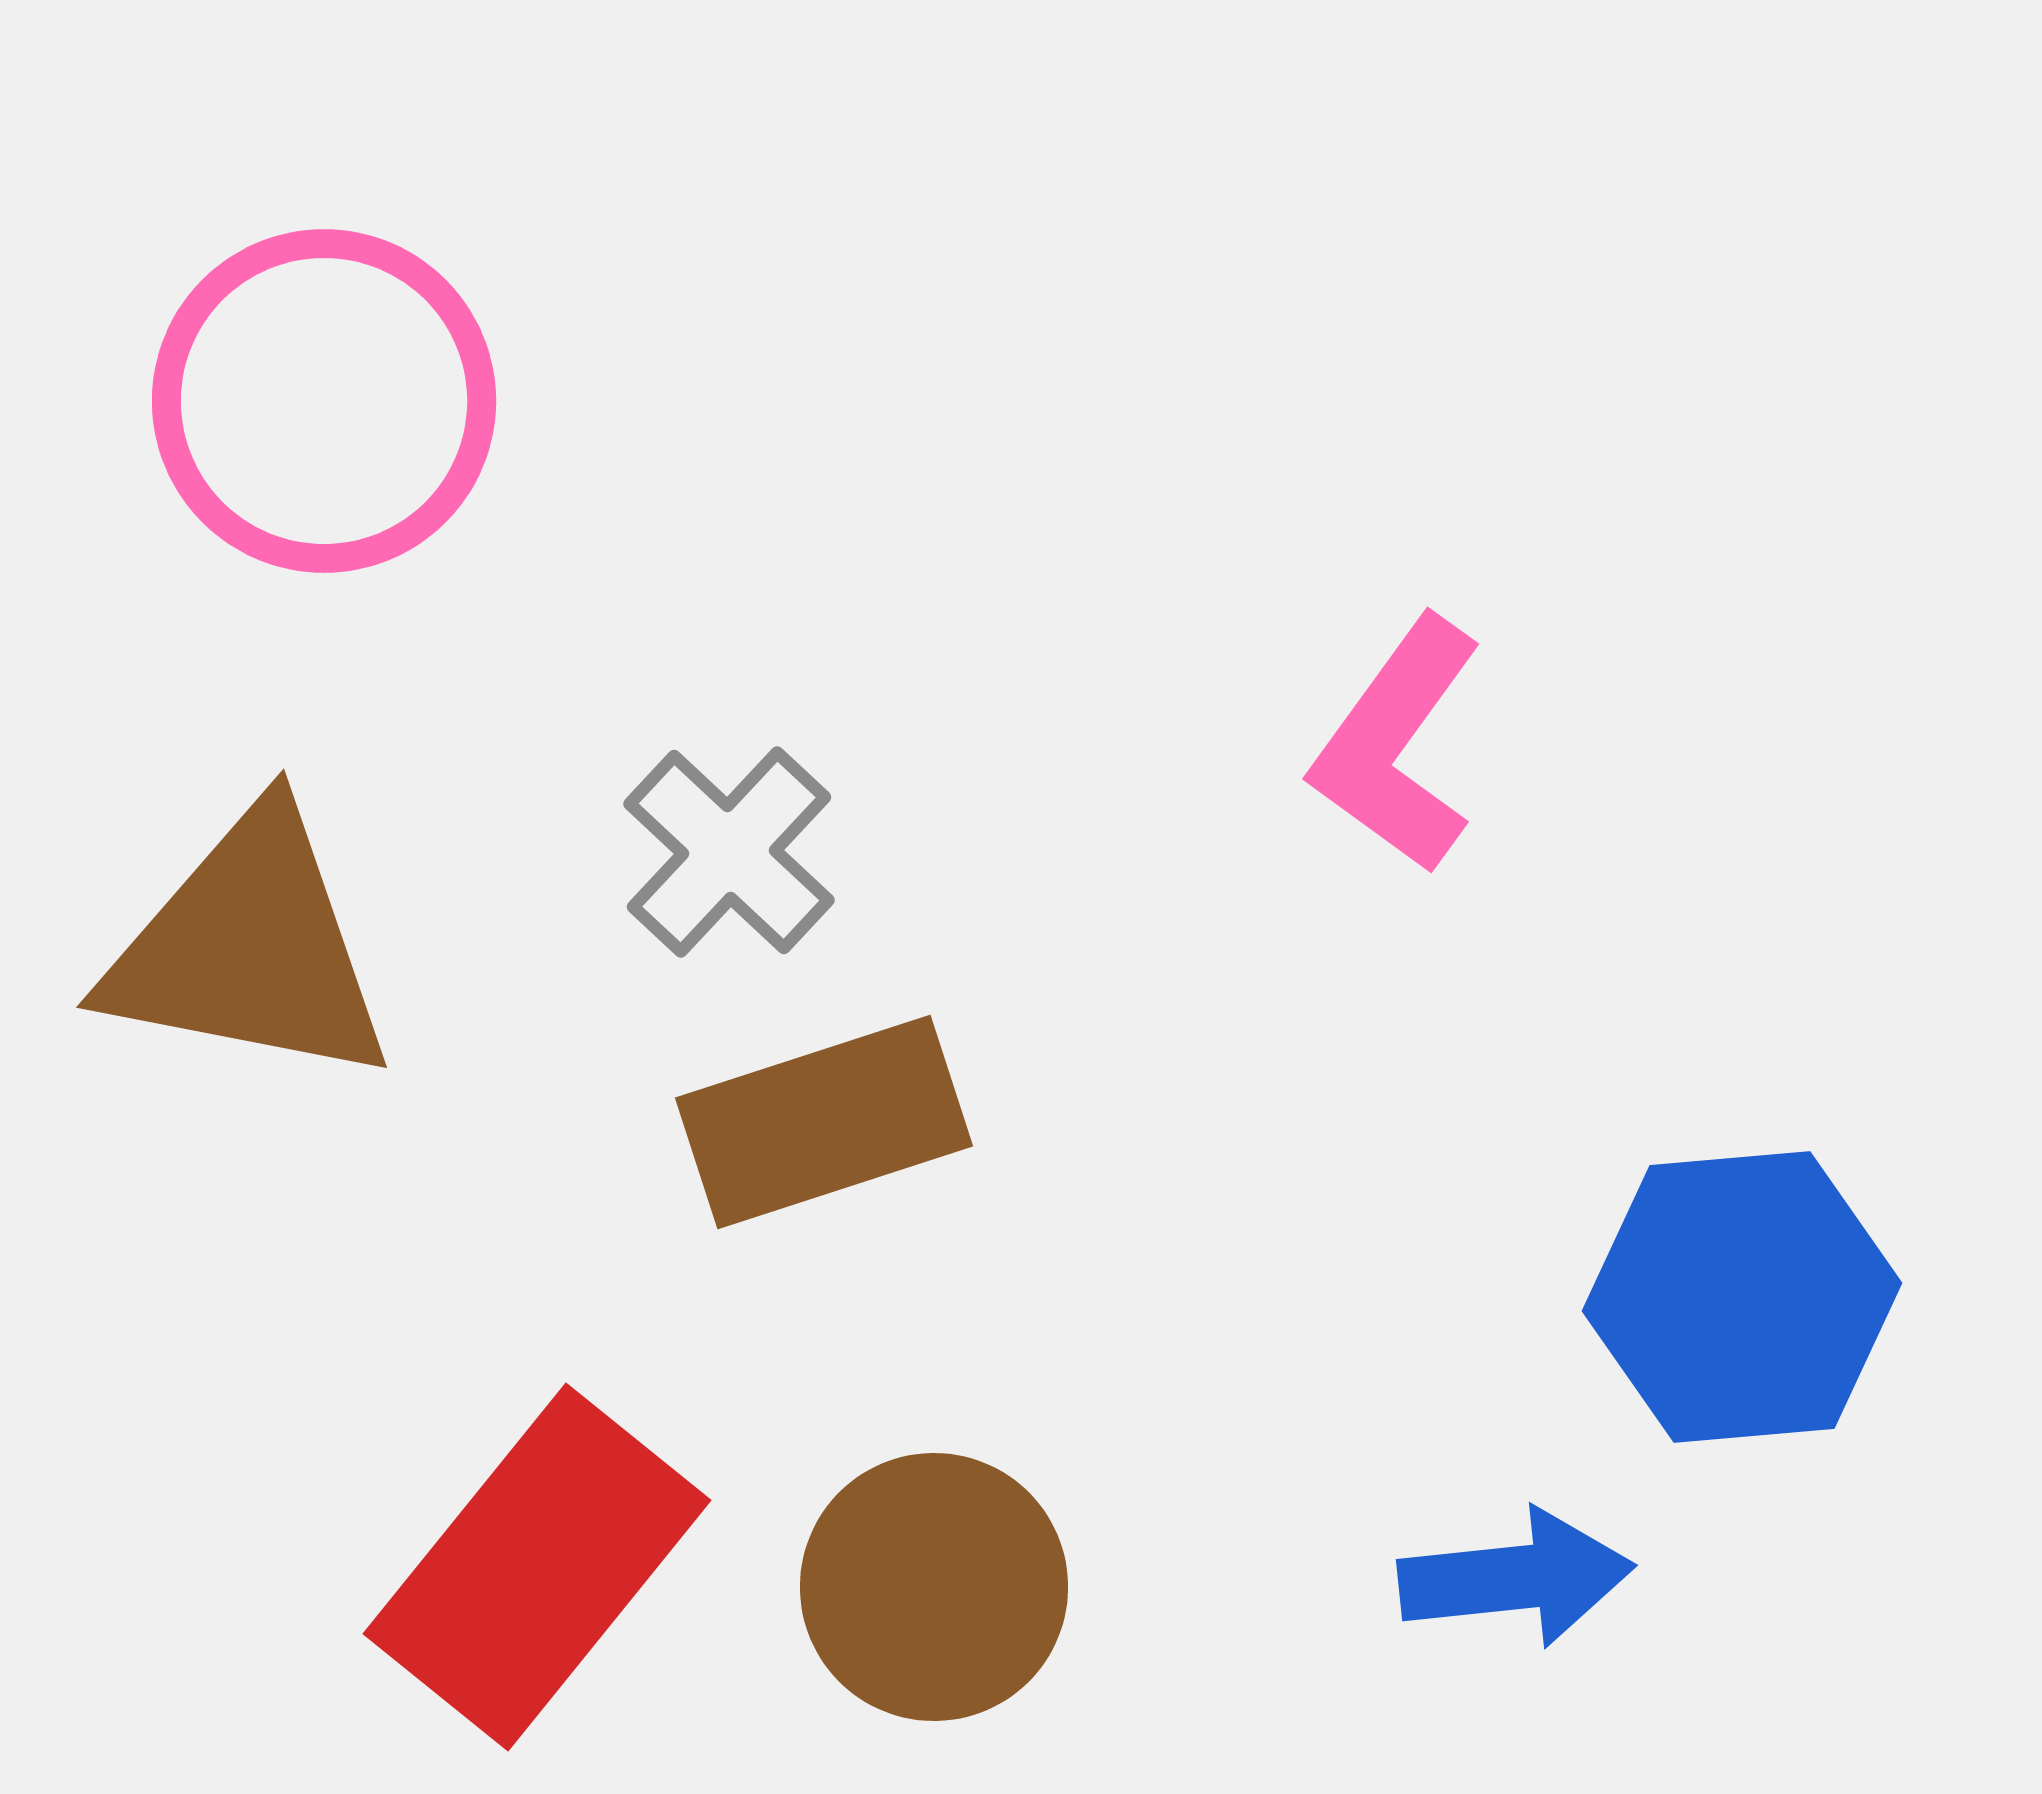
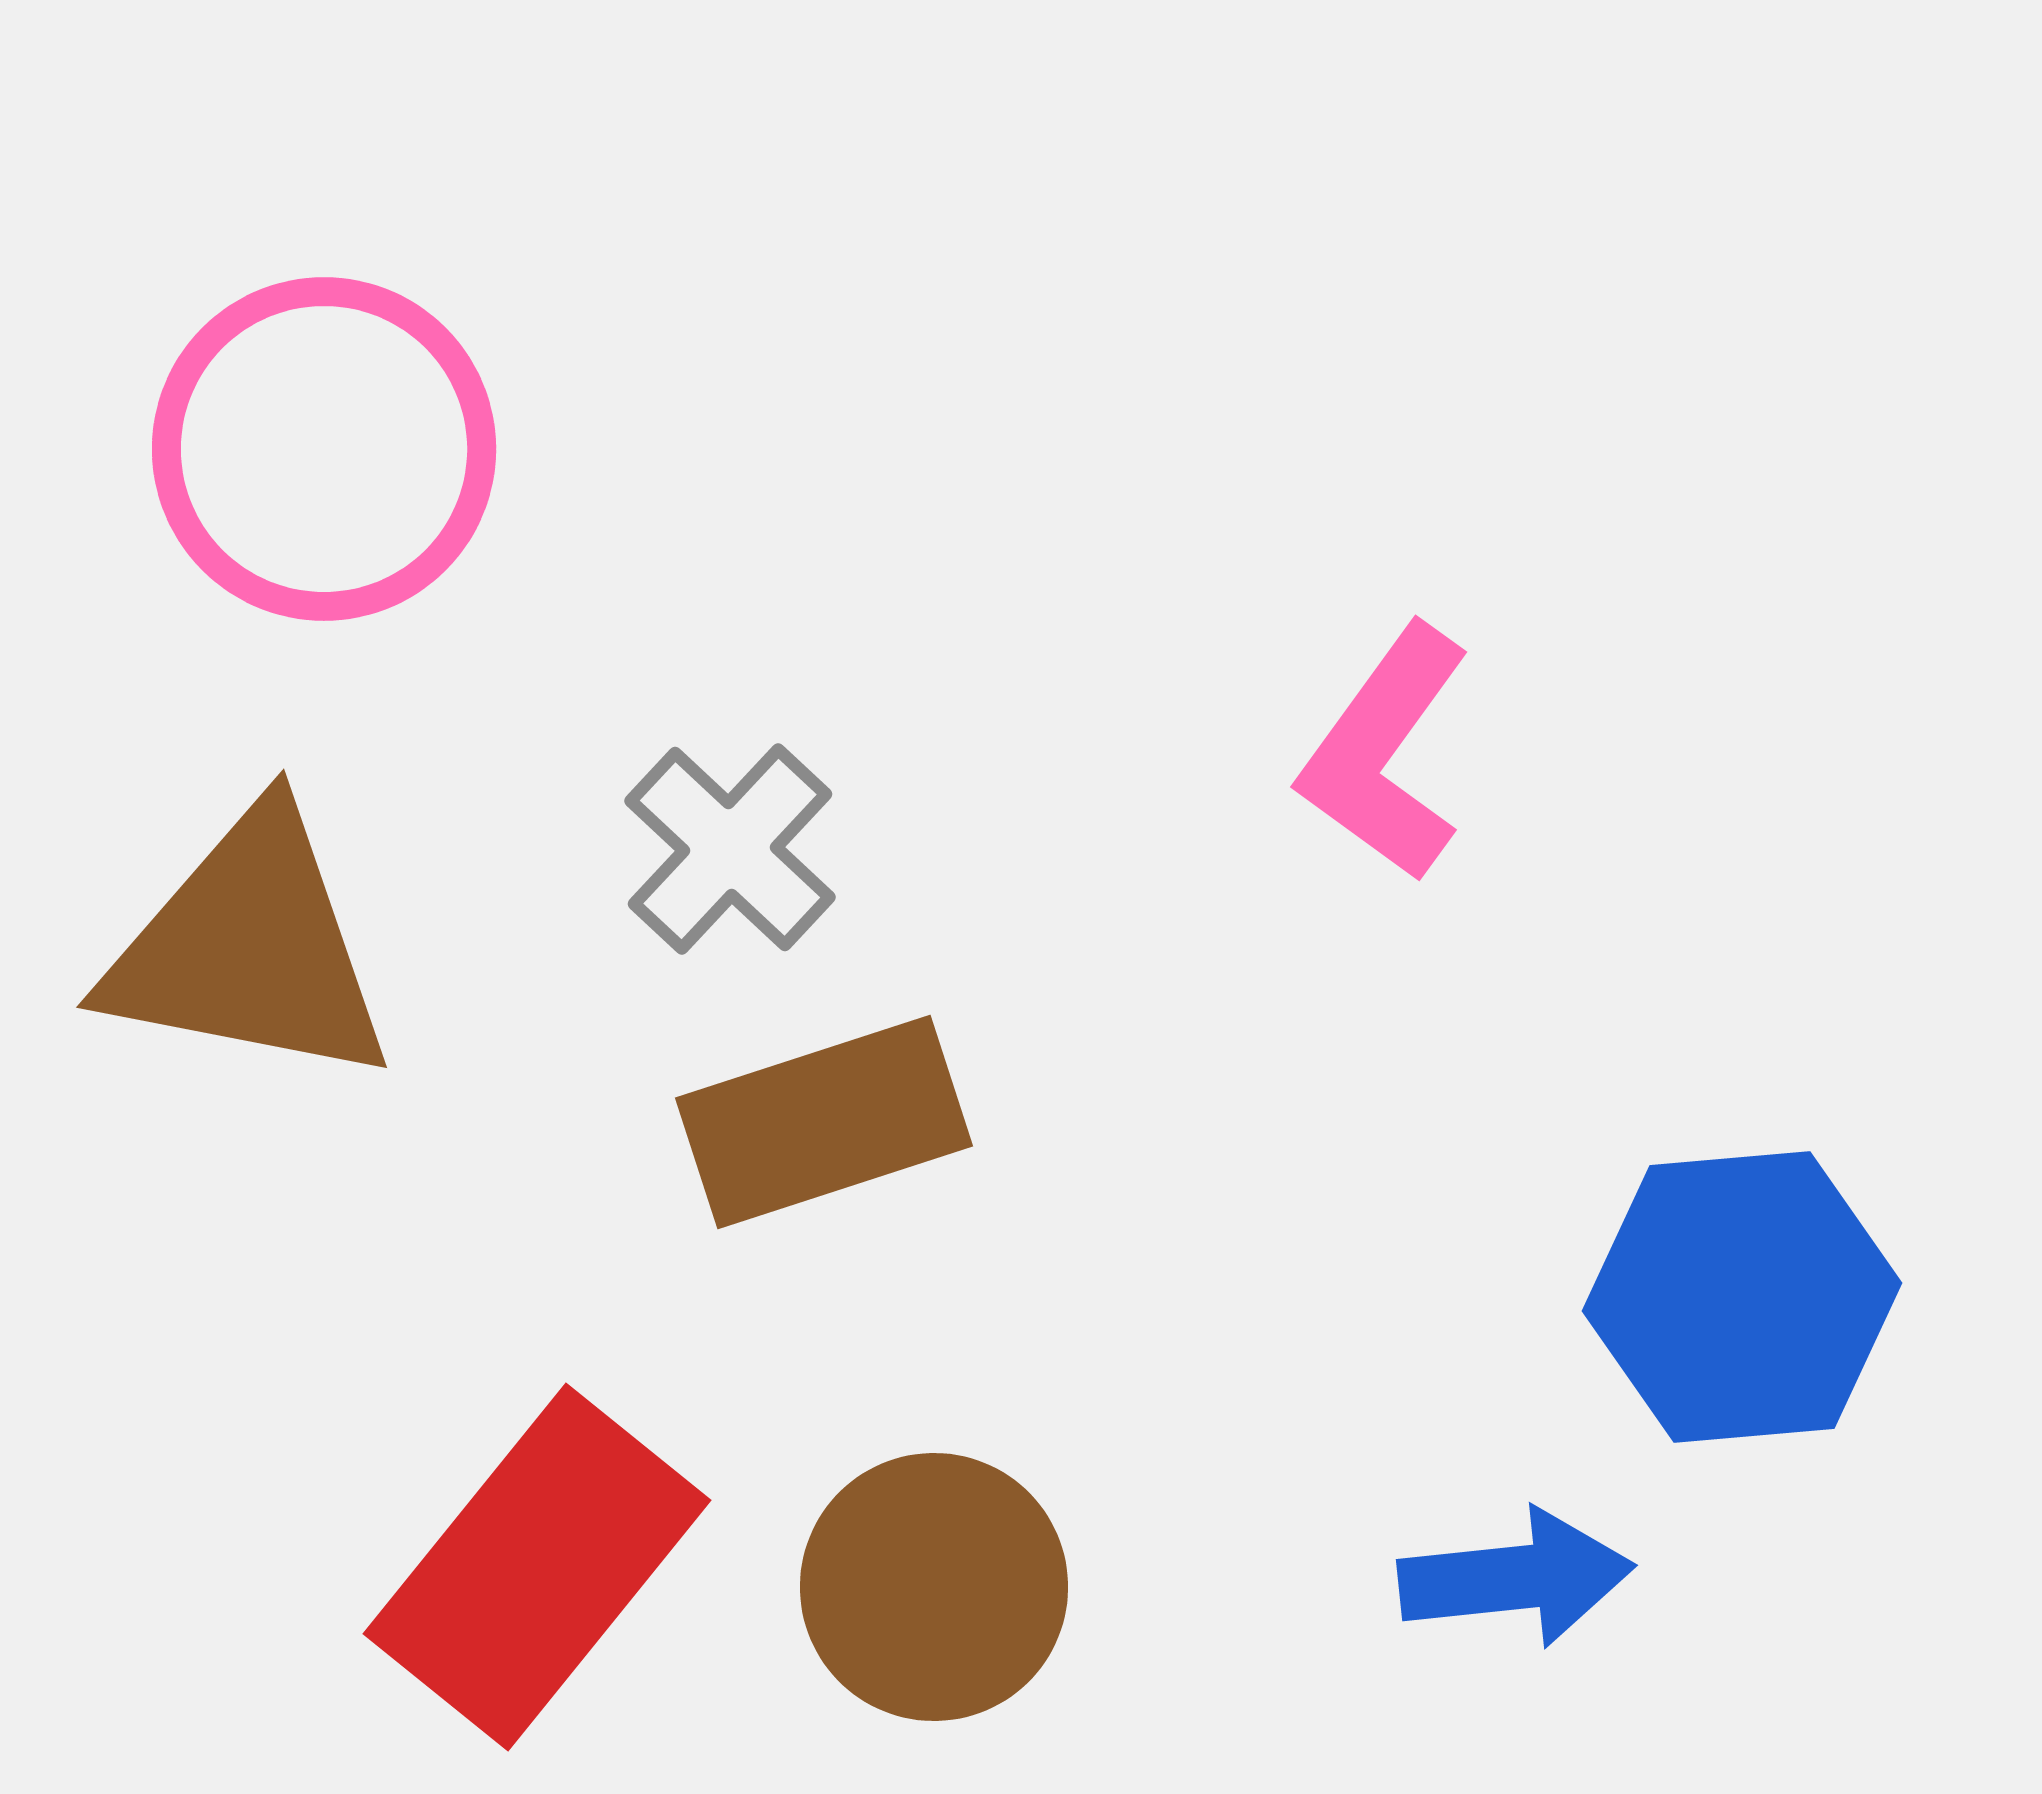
pink circle: moved 48 px down
pink L-shape: moved 12 px left, 8 px down
gray cross: moved 1 px right, 3 px up
